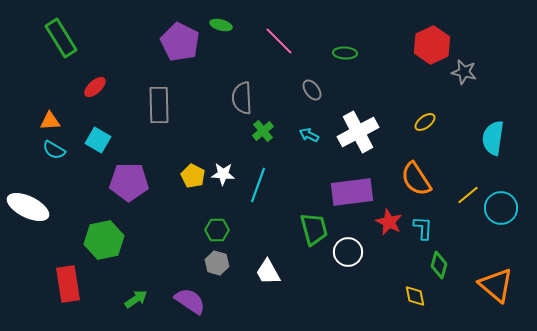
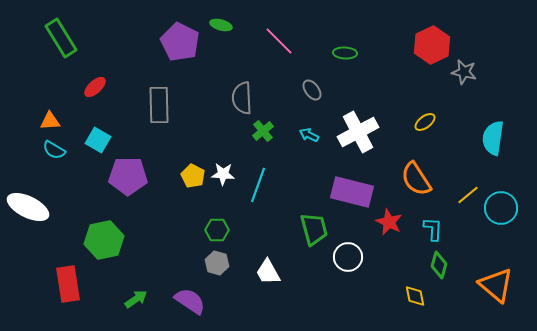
purple pentagon at (129, 182): moved 1 px left, 6 px up
purple rectangle at (352, 192): rotated 21 degrees clockwise
cyan L-shape at (423, 228): moved 10 px right, 1 px down
white circle at (348, 252): moved 5 px down
